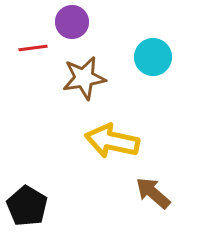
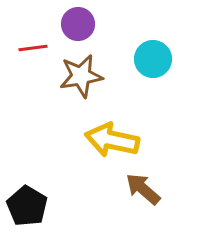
purple circle: moved 6 px right, 2 px down
cyan circle: moved 2 px down
brown star: moved 3 px left, 2 px up
yellow arrow: moved 1 px up
brown arrow: moved 10 px left, 4 px up
